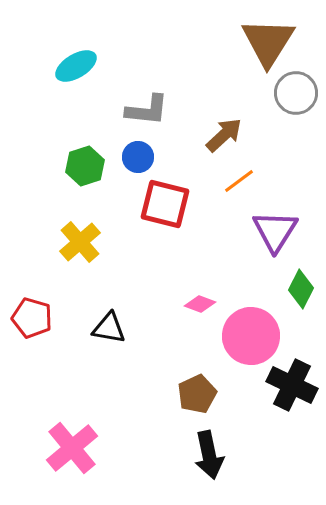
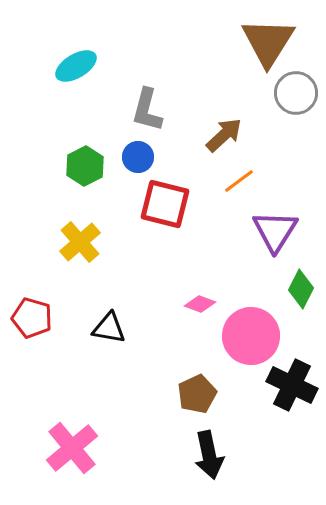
gray L-shape: rotated 99 degrees clockwise
green hexagon: rotated 9 degrees counterclockwise
